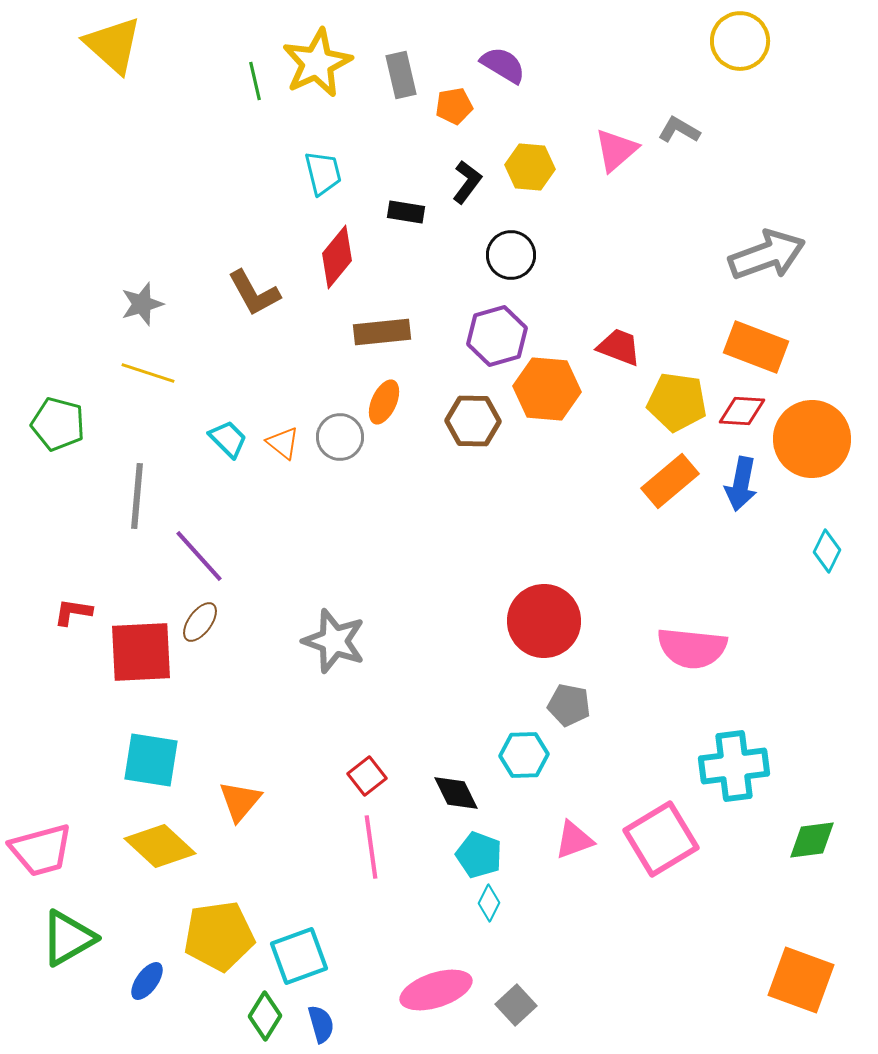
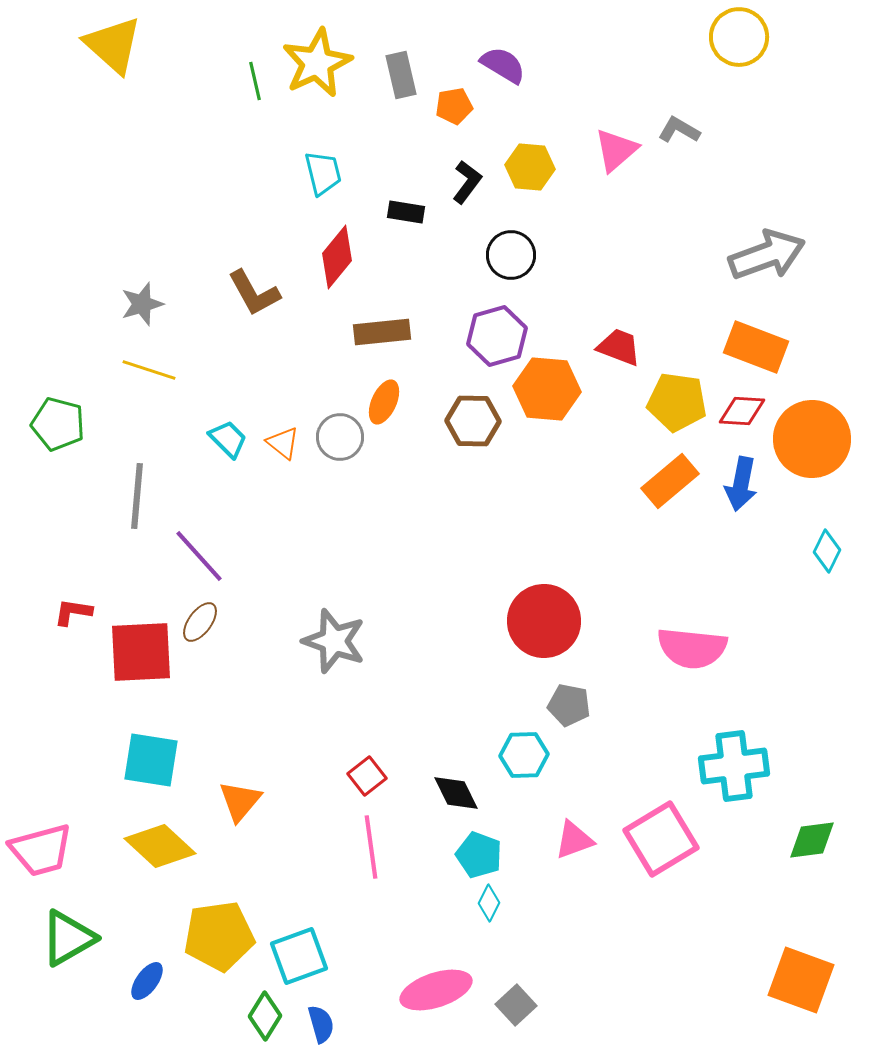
yellow circle at (740, 41): moved 1 px left, 4 px up
yellow line at (148, 373): moved 1 px right, 3 px up
